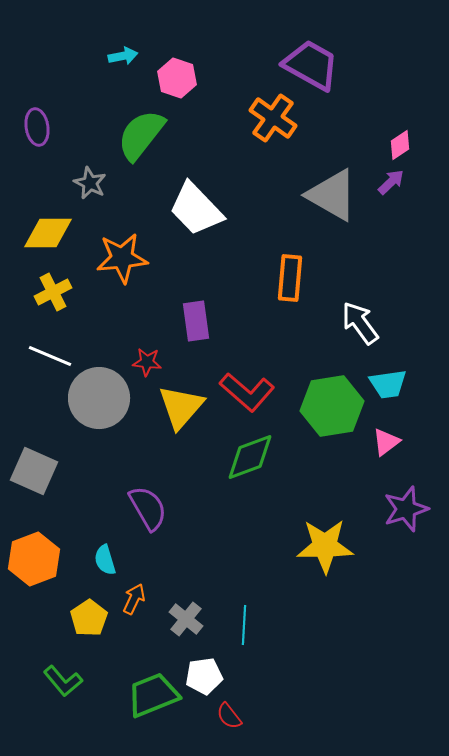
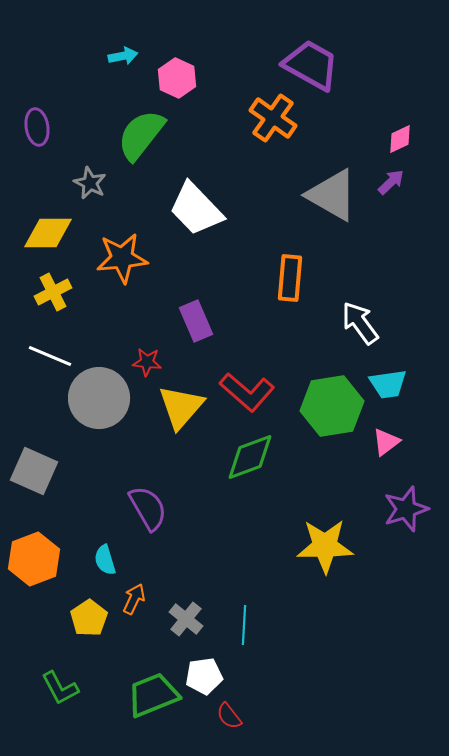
pink hexagon: rotated 6 degrees clockwise
pink diamond: moved 6 px up; rotated 8 degrees clockwise
purple rectangle: rotated 15 degrees counterclockwise
green L-shape: moved 3 px left, 7 px down; rotated 12 degrees clockwise
